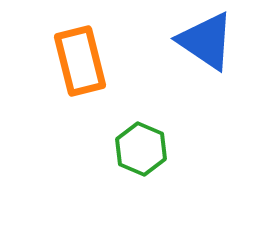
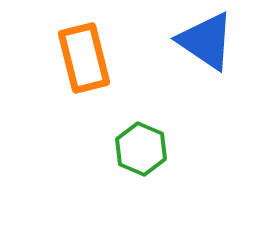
orange rectangle: moved 4 px right, 3 px up
